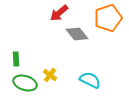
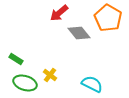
orange pentagon: rotated 24 degrees counterclockwise
gray diamond: moved 2 px right, 1 px up
green rectangle: rotated 56 degrees counterclockwise
cyan semicircle: moved 2 px right, 4 px down
